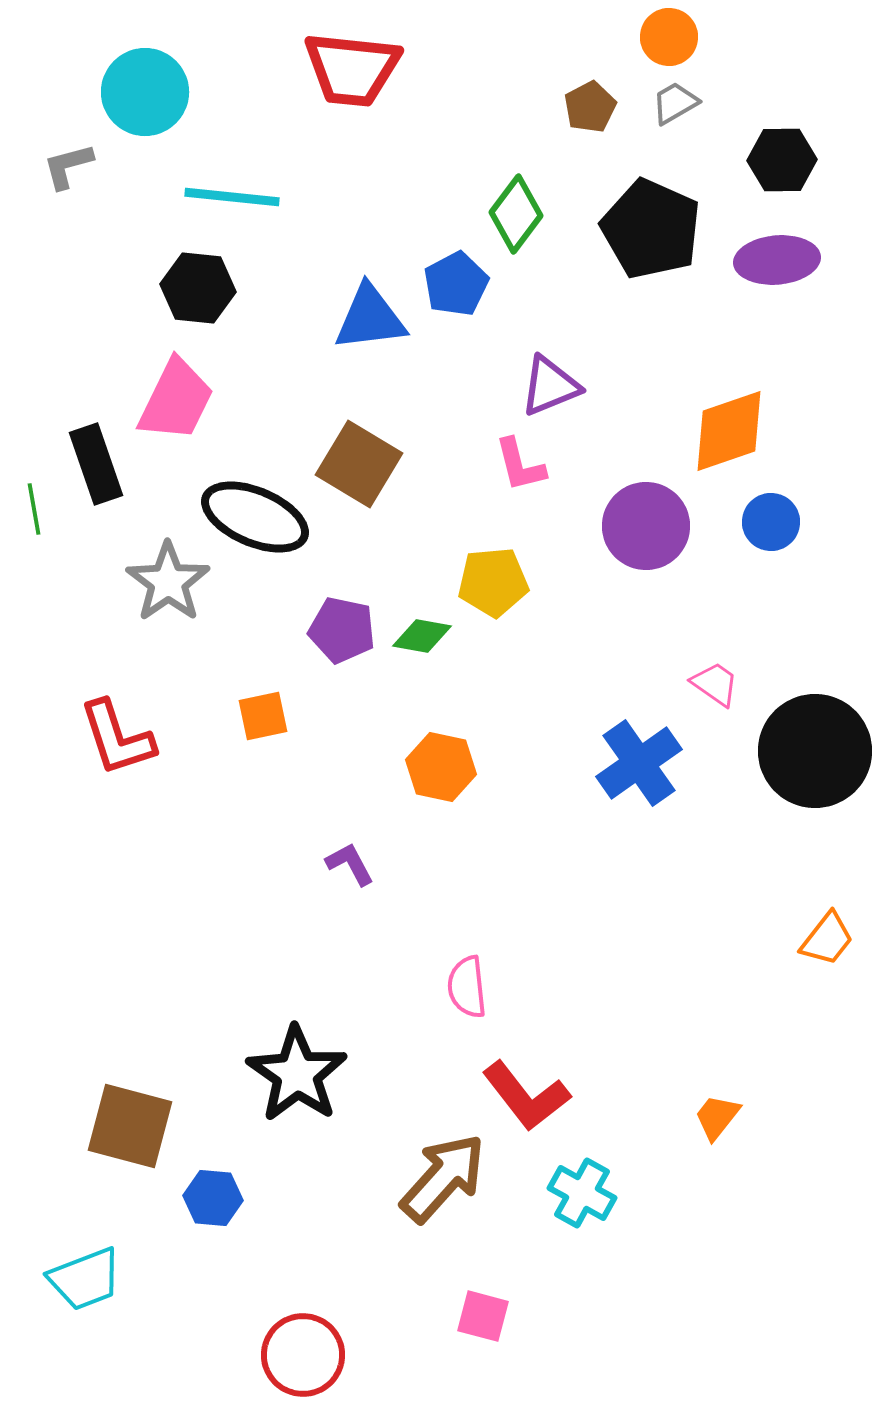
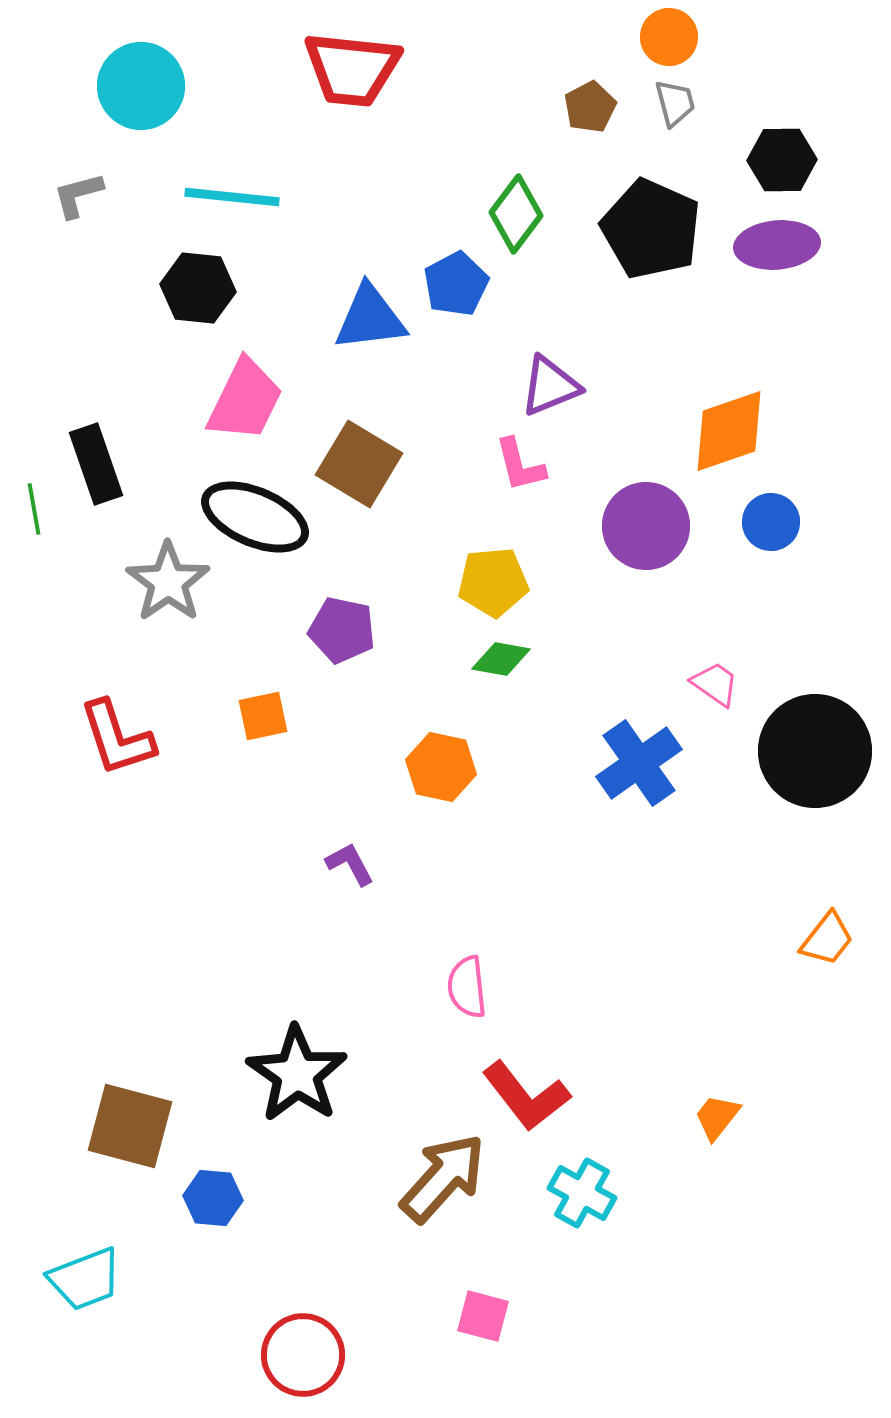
cyan circle at (145, 92): moved 4 px left, 6 px up
gray trapezoid at (675, 103): rotated 105 degrees clockwise
gray L-shape at (68, 166): moved 10 px right, 29 px down
purple ellipse at (777, 260): moved 15 px up
pink trapezoid at (176, 400): moved 69 px right
green diamond at (422, 636): moved 79 px right, 23 px down
